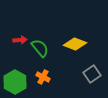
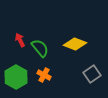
red arrow: rotated 112 degrees counterclockwise
orange cross: moved 1 px right, 2 px up
green hexagon: moved 1 px right, 5 px up
